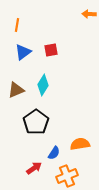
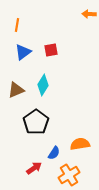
orange cross: moved 2 px right, 1 px up; rotated 10 degrees counterclockwise
